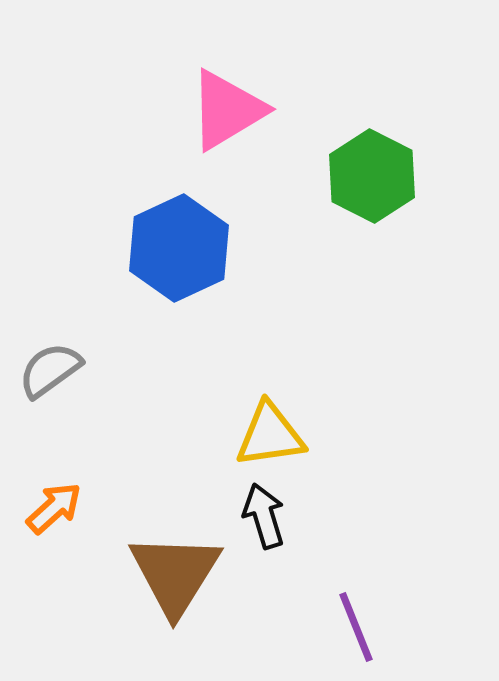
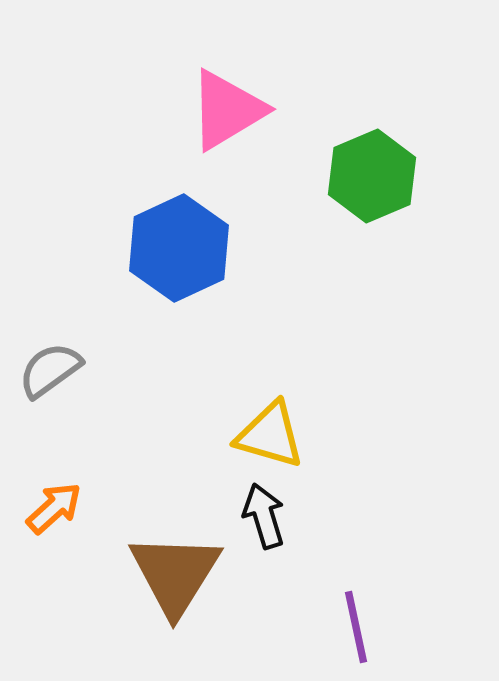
green hexagon: rotated 10 degrees clockwise
yellow triangle: rotated 24 degrees clockwise
purple line: rotated 10 degrees clockwise
